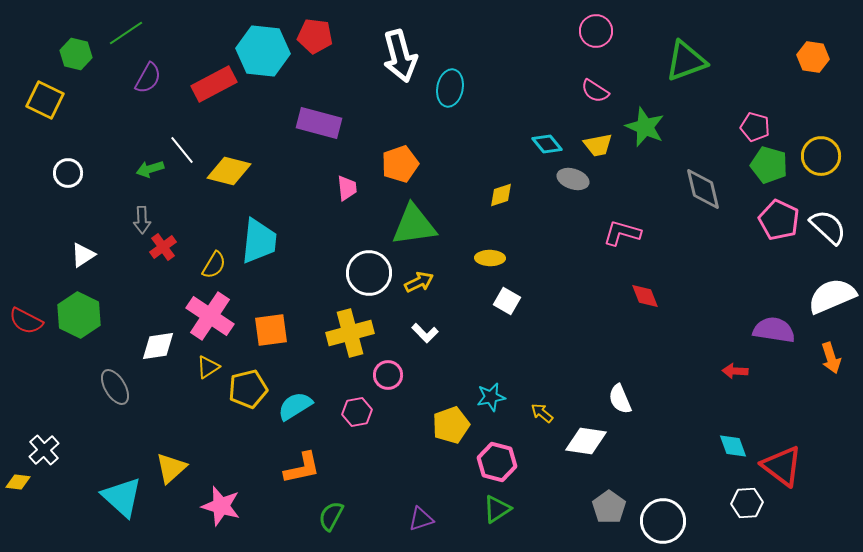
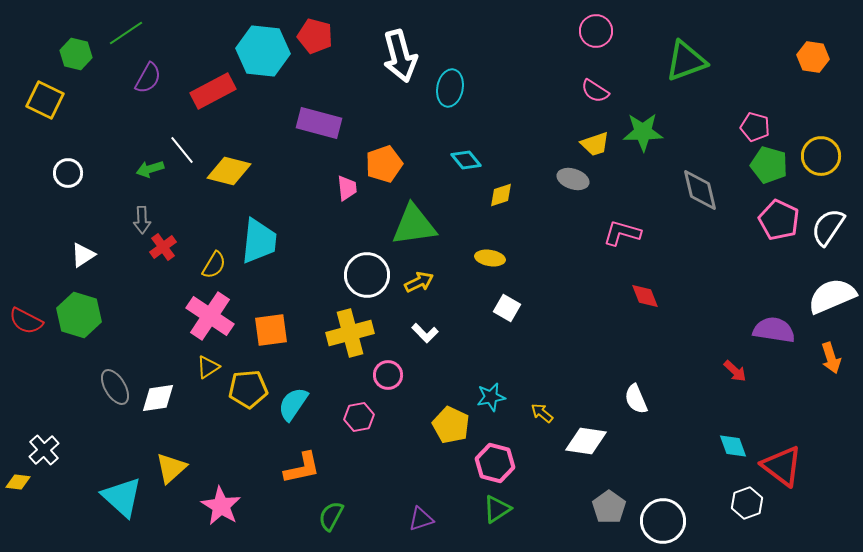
red pentagon at (315, 36): rotated 8 degrees clockwise
red rectangle at (214, 84): moved 1 px left, 7 px down
green star at (645, 127): moved 2 px left, 5 px down; rotated 24 degrees counterclockwise
cyan diamond at (547, 144): moved 81 px left, 16 px down
yellow trapezoid at (598, 145): moved 3 px left, 1 px up; rotated 8 degrees counterclockwise
orange pentagon at (400, 164): moved 16 px left
gray diamond at (703, 189): moved 3 px left, 1 px down
white semicircle at (828, 227): rotated 99 degrees counterclockwise
yellow ellipse at (490, 258): rotated 8 degrees clockwise
white circle at (369, 273): moved 2 px left, 2 px down
white square at (507, 301): moved 7 px down
green hexagon at (79, 315): rotated 9 degrees counterclockwise
white diamond at (158, 346): moved 52 px down
red arrow at (735, 371): rotated 140 degrees counterclockwise
yellow pentagon at (248, 389): rotated 9 degrees clockwise
white semicircle at (620, 399): moved 16 px right
cyan semicircle at (295, 406): moved 2 px left, 2 px up; rotated 24 degrees counterclockwise
pink hexagon at (357, 412): moved 2 px right, 5 px down
yellow pentagon at (451, 425): rotated 27 degrees counterclockwise
pink hexagon at (497, 462): moved 2 px left, 1 px down
white hexagon at (747, 503): rotated 16 degrees counterclockwise
pink star at (221, 506): rotated 15 degrees clockwise
